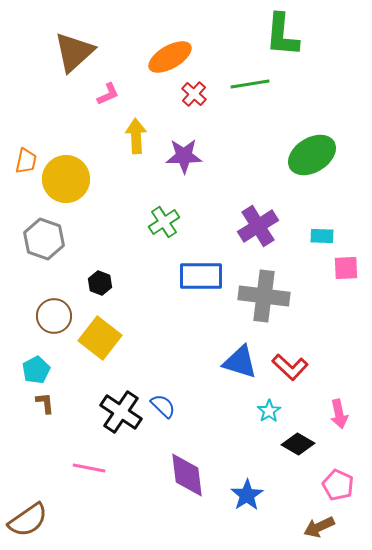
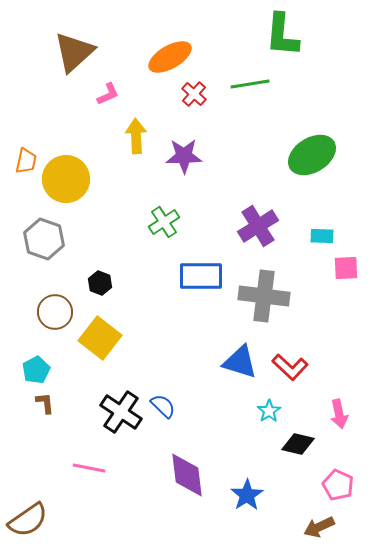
brown circle: moved 1 px right, 4 px up
black diamond: rotated 16 degrees counterclockwise
